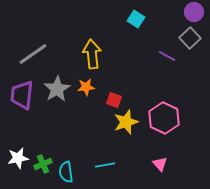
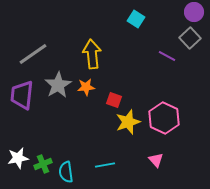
gray star: moved 1 px right, 4 px up
yellow star: moved 2 px right
pink triangle: moved 4 px left, 4 px up
